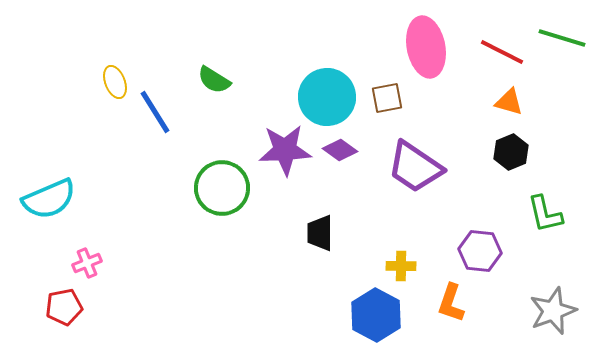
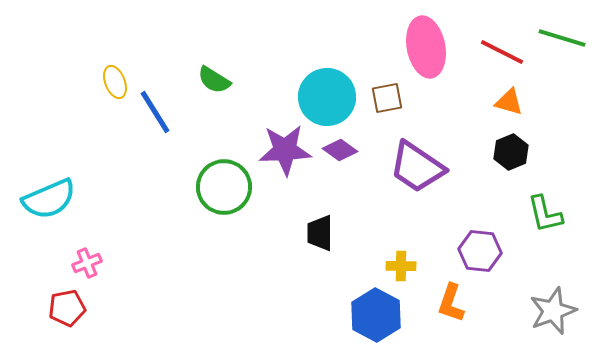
purple trapezoid: moved 2 px right
green circle: moved 2 px right, 1 px up
red pentagon: moved 3 px right, 1 px down
